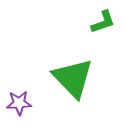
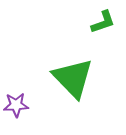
purple star: moved 3 px left, 2 px down
